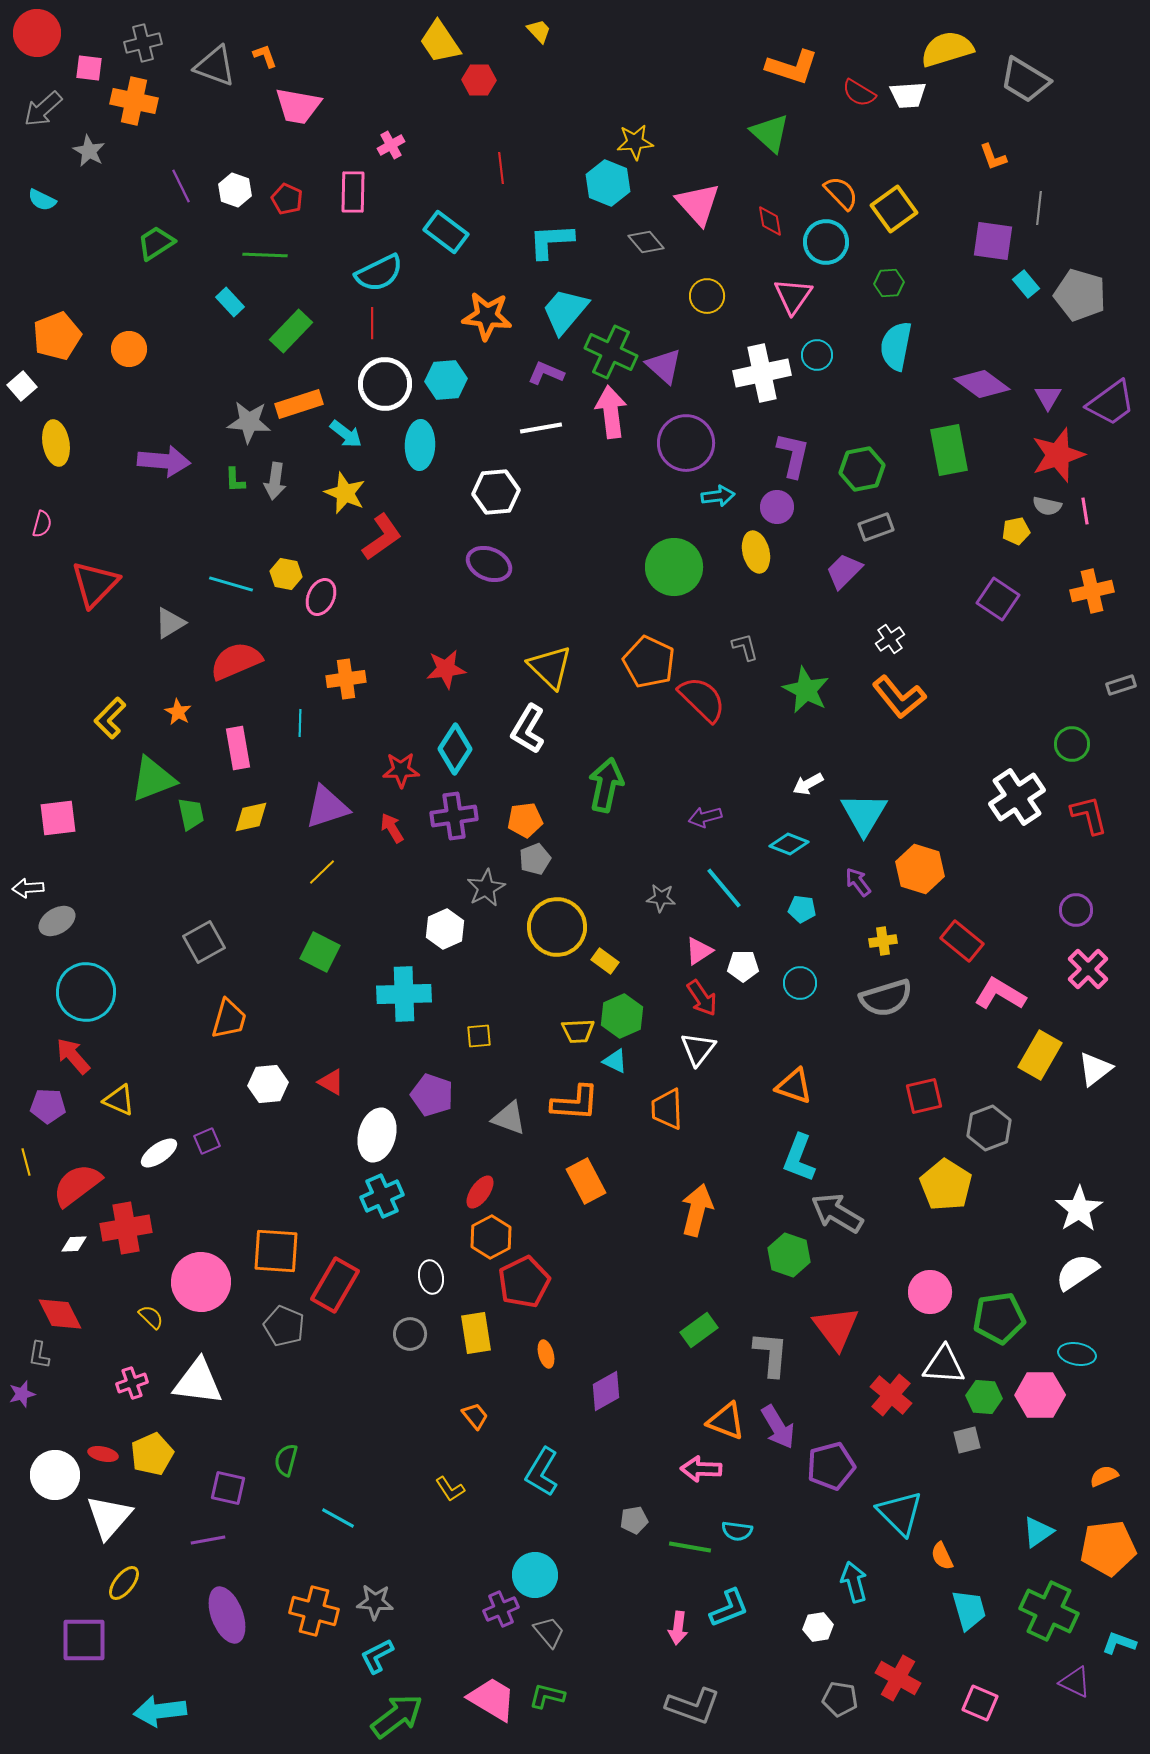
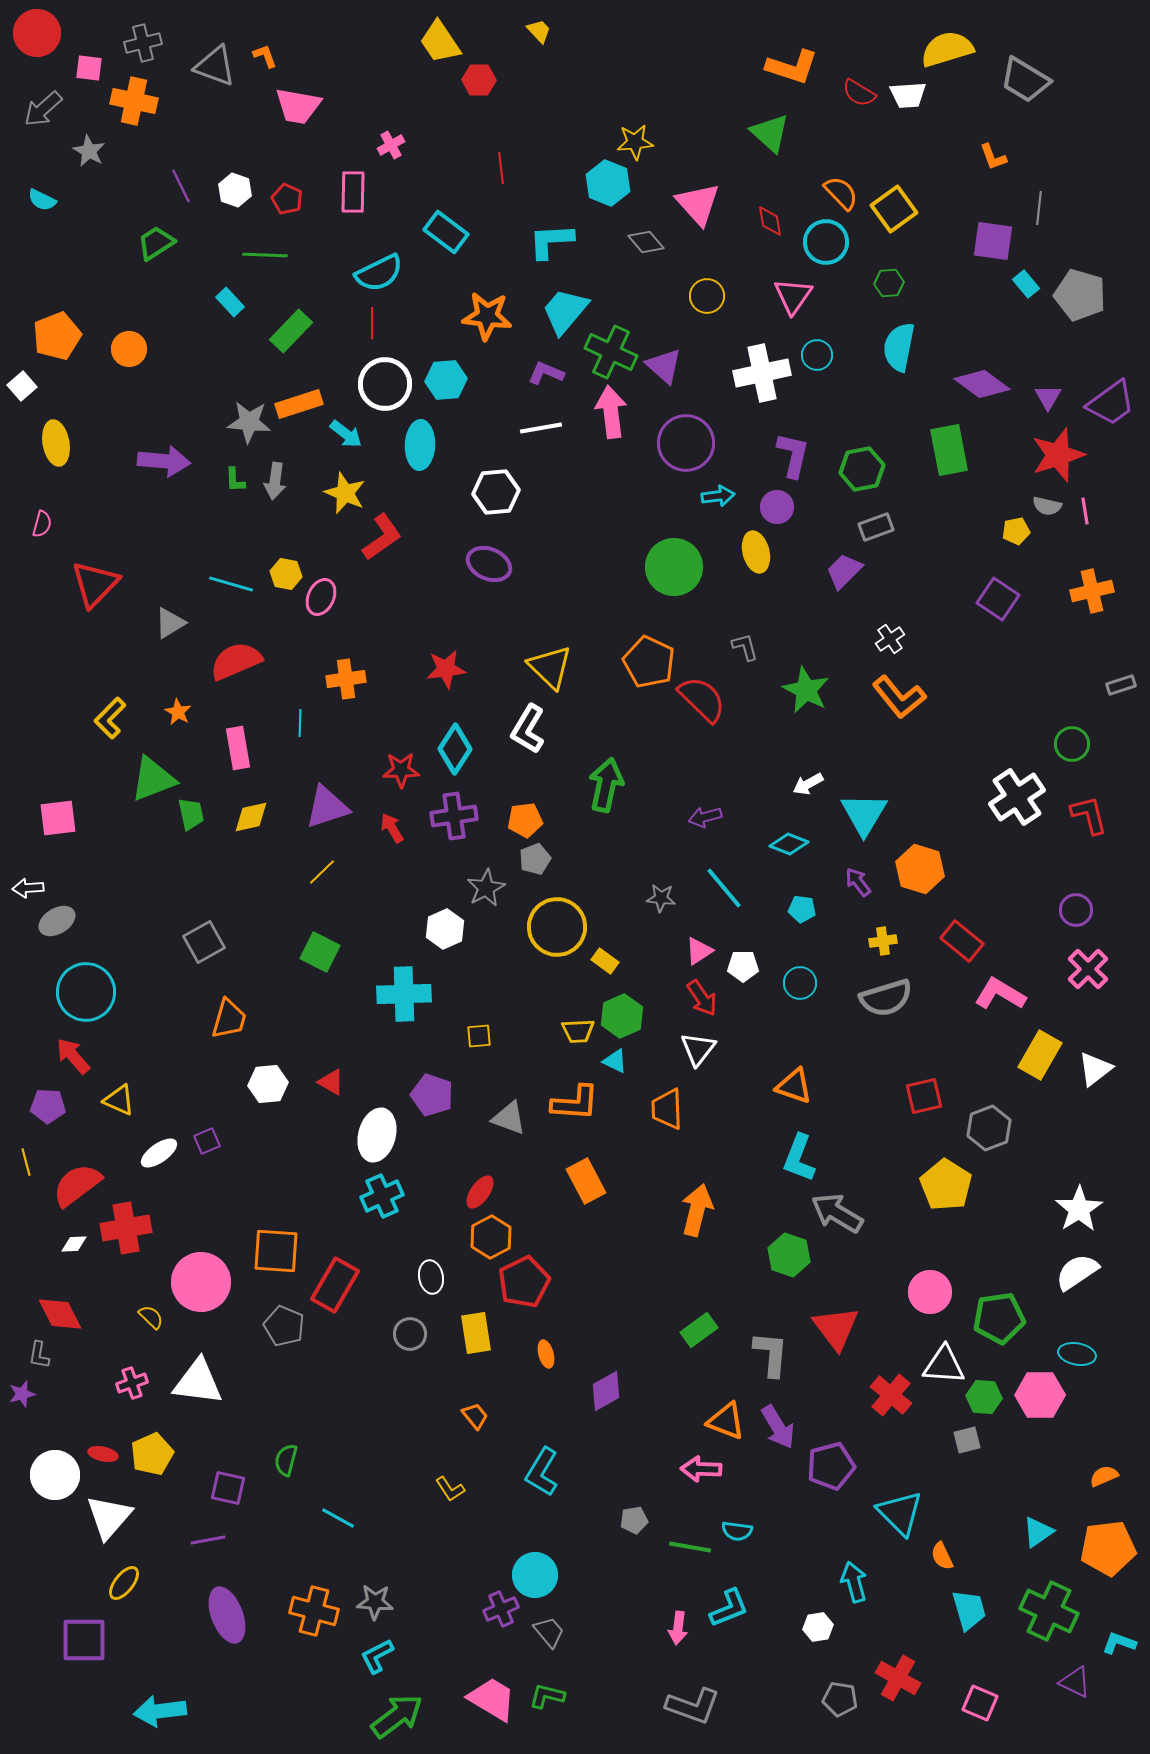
cyan semicircle at (896, 346): moved 3 px right, 1 px down
